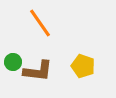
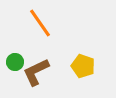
green circle: moved 2 px right
brown L-shape: moved 2 px left, 1 px down; rotated 148 degrees clockwise
